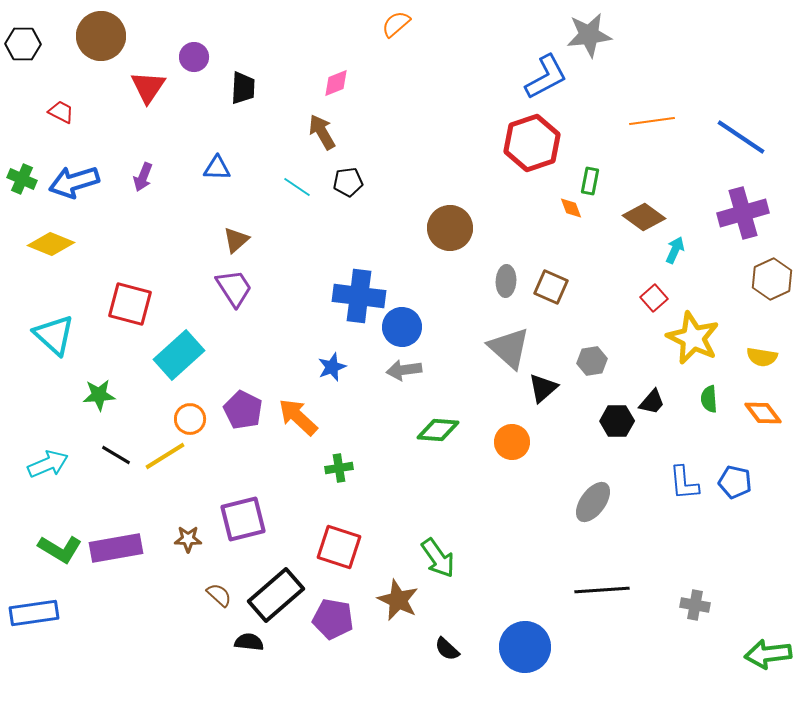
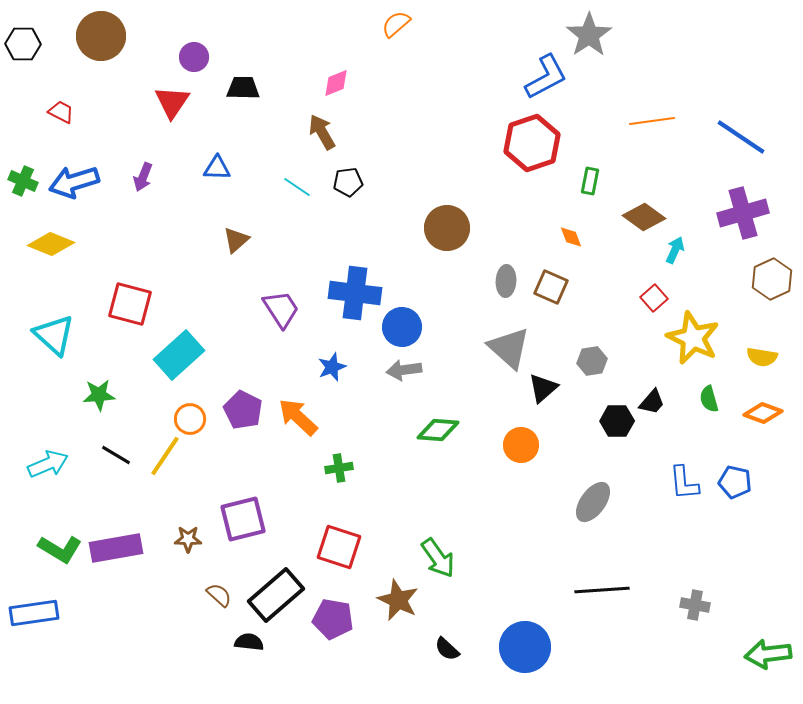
gray star at (589, 35): rotated 27 degrees counterclockwise
red triangle at (148, 87): moved 24 px right, 15 px down
black trapezoid at (243, 88): rotated 92 degrees counterclockwise
green cross at (22, 179): moved 1 px right, 2 px down
orange diamond at (571, 208): moved 29 px down
brown circle at (450, 228): moved 3 px left
purple trapezoid at (234, 288): moved 47 px right, 21 px down
blue cross at (359, 296): moved 4 px left, 3 px up
green semicircle at (709, 399): rotated 12 degrees counterclockwise
orange diamond at (763, 413): rotated 33 degrees counterclockwise
orange circle at (512, 442): moved 9 px right, 3 px down
yellow line at (165, 456): rotated 24 degrees counterclockwise
